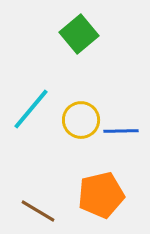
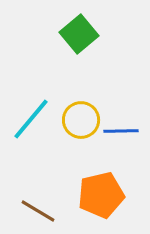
cyan line: moved 10 px down
